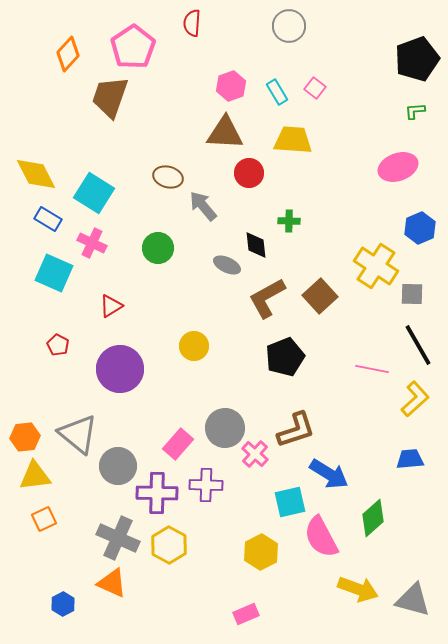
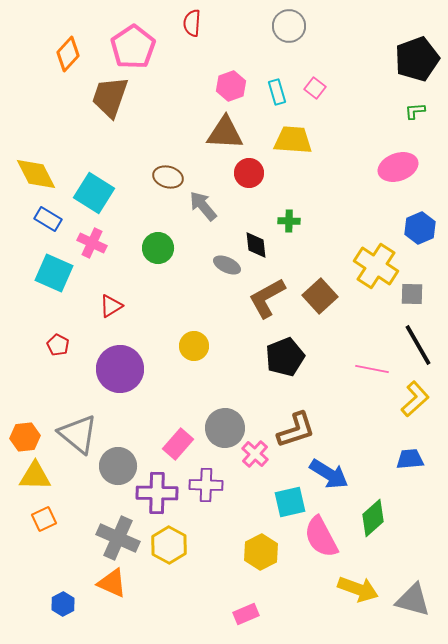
cyan rectangle at (277, 92): rotated 15 degrees clockwise
yellow triangle at (35, 476): rotated 8 degrees clockwise
